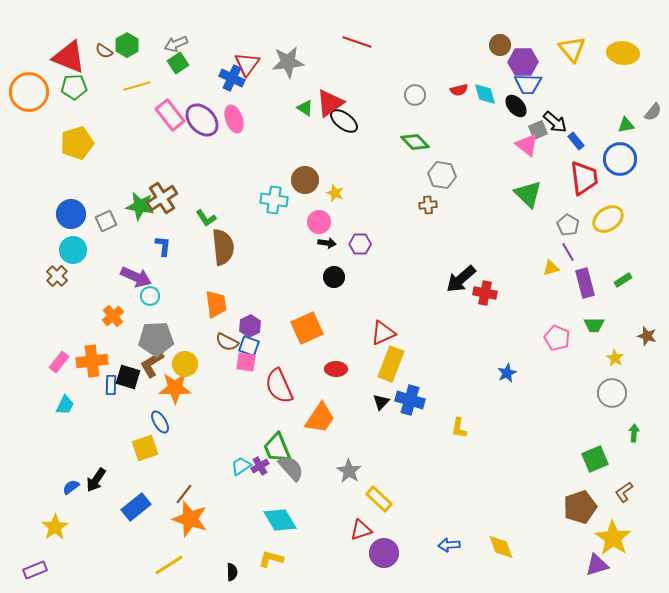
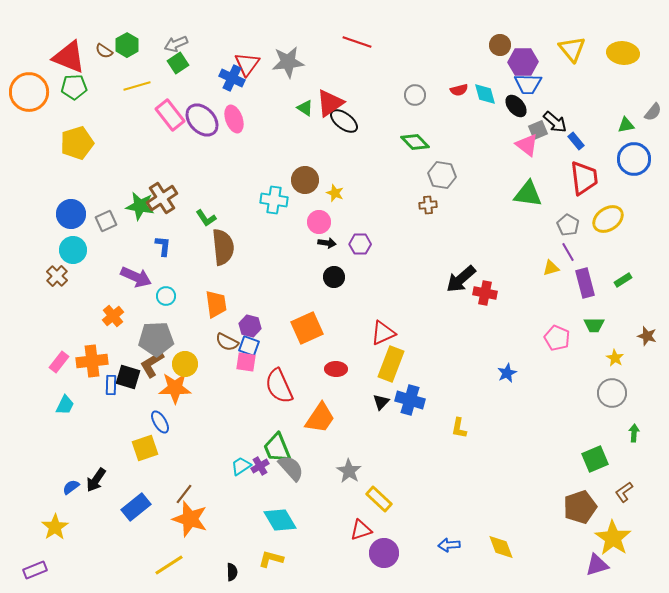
blue circle at (620, 159): moved 14 px right
green triangle at (528, 194): rotated 36 degrees counterclockwise
cyan circle at (150, 296): moved 16 px right
purple hexagon at (250, 326): rotated 20 degrees counterclockwise
